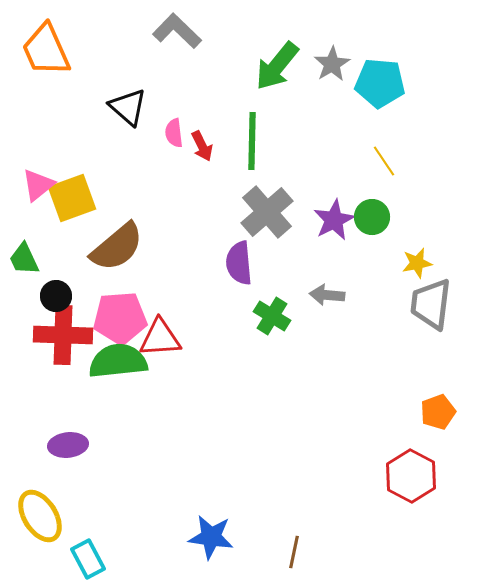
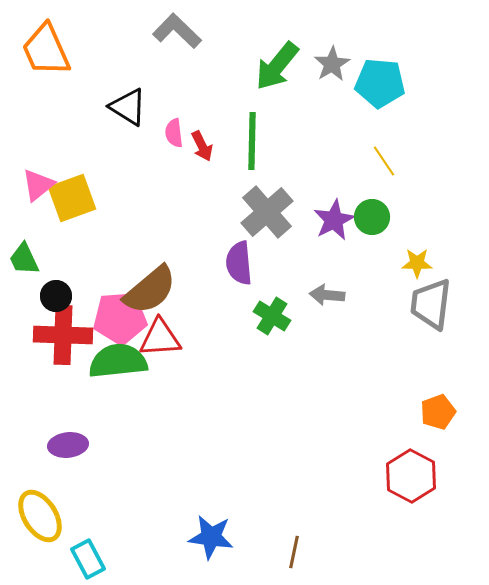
black triangle: rotated 9 degrees counterclockwise
brown semicircle: moved 33 px right, 43 px down
yellow star: rotated 12 degrees clockwise
